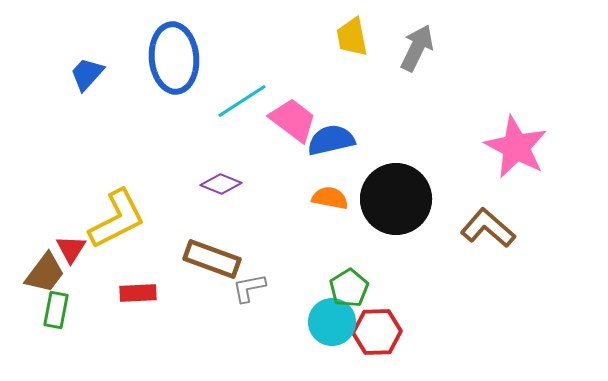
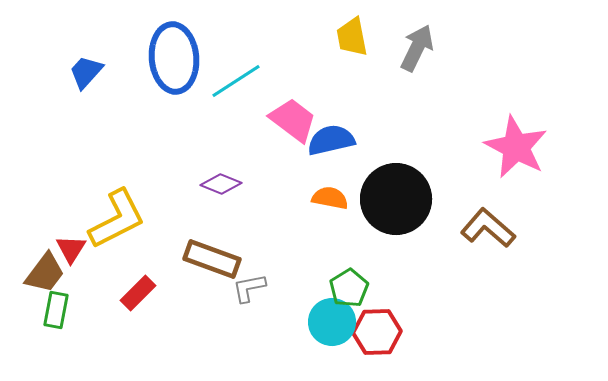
blue trapezoid: moved 1 px left, 2 px up
cyan line: moved 6 px left, 20 px up
red rectangle: rotated 42 degrees counterclockwise
